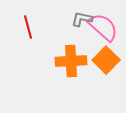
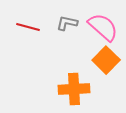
gray L-shape: moved 15 px left, 4 px down
red line: rotated 60 degrees counterclockwise
orange cross: moved 3 px right, 28 px down
